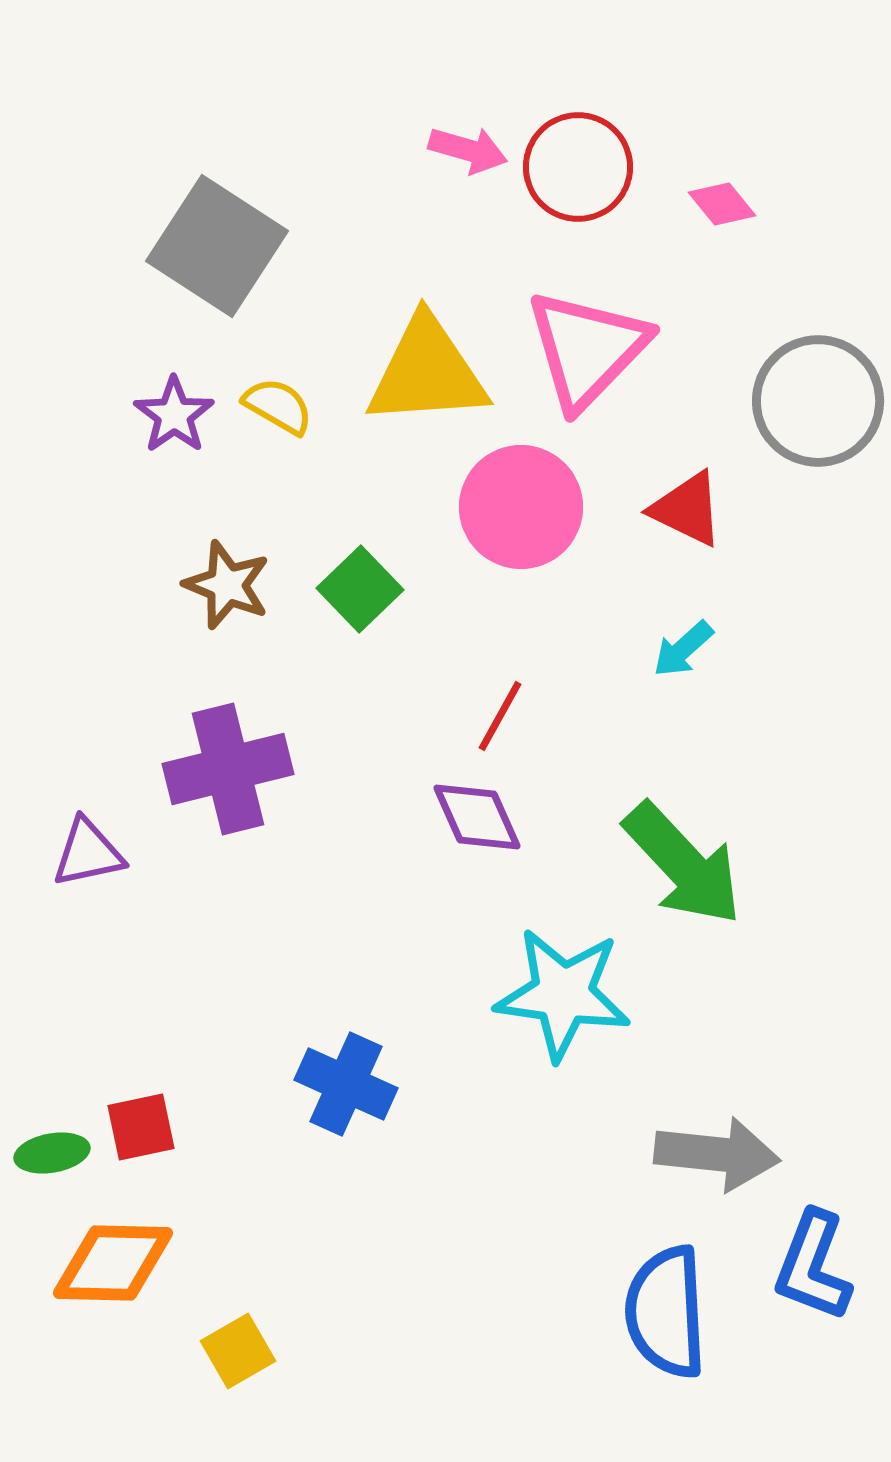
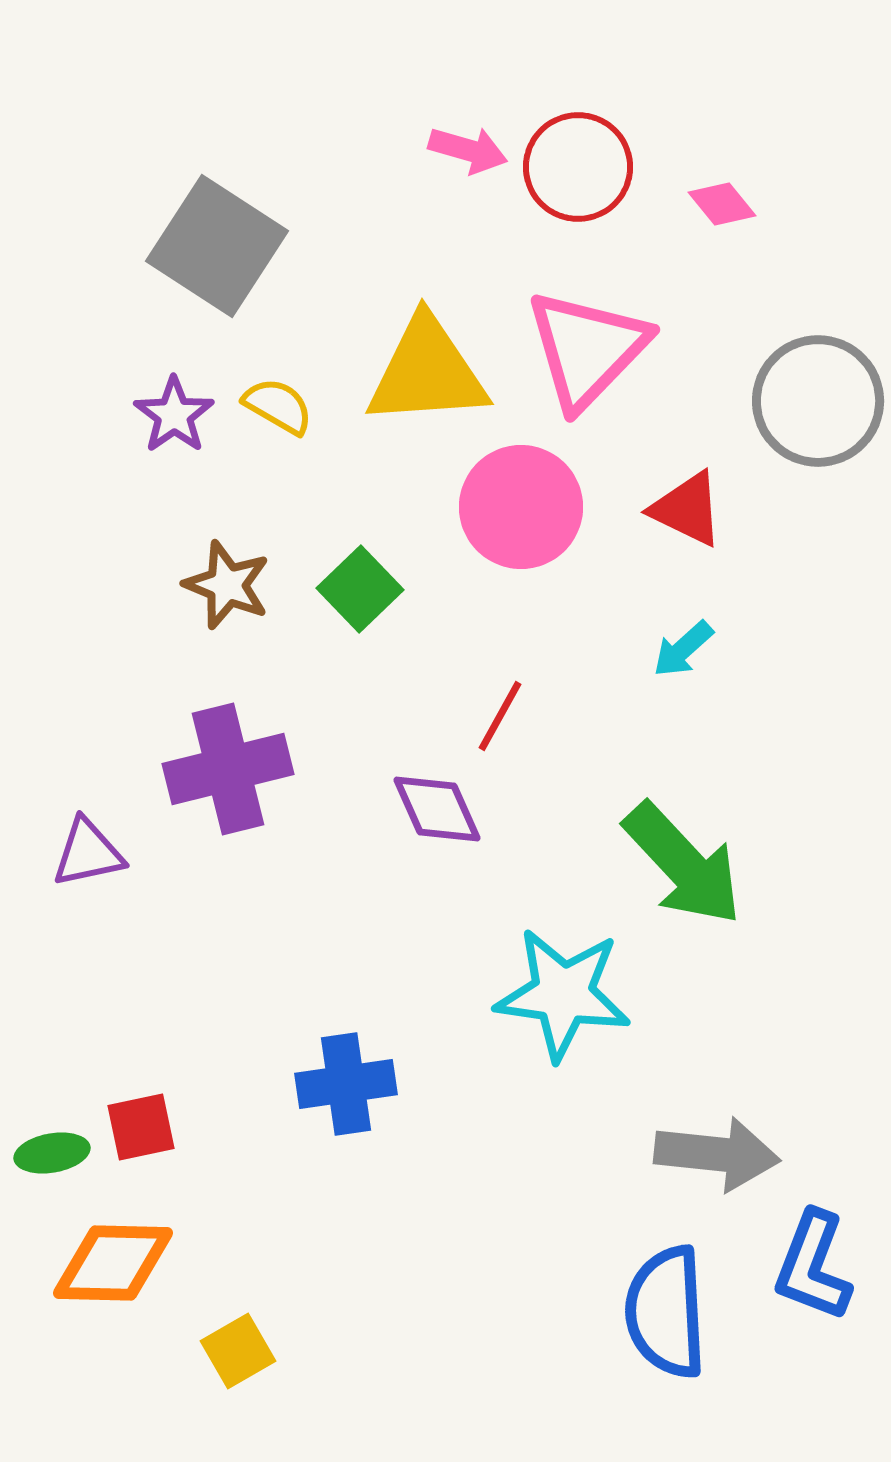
purple diamond: moved 40 px left, 8 px up
blue cross: rotated 32 degrees counterclockwise
